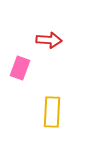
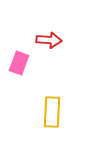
pink rectangle: moved 1 px left, 5 px up
